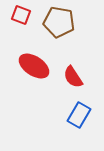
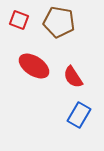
red square: moved 2 px left, 5 px down
